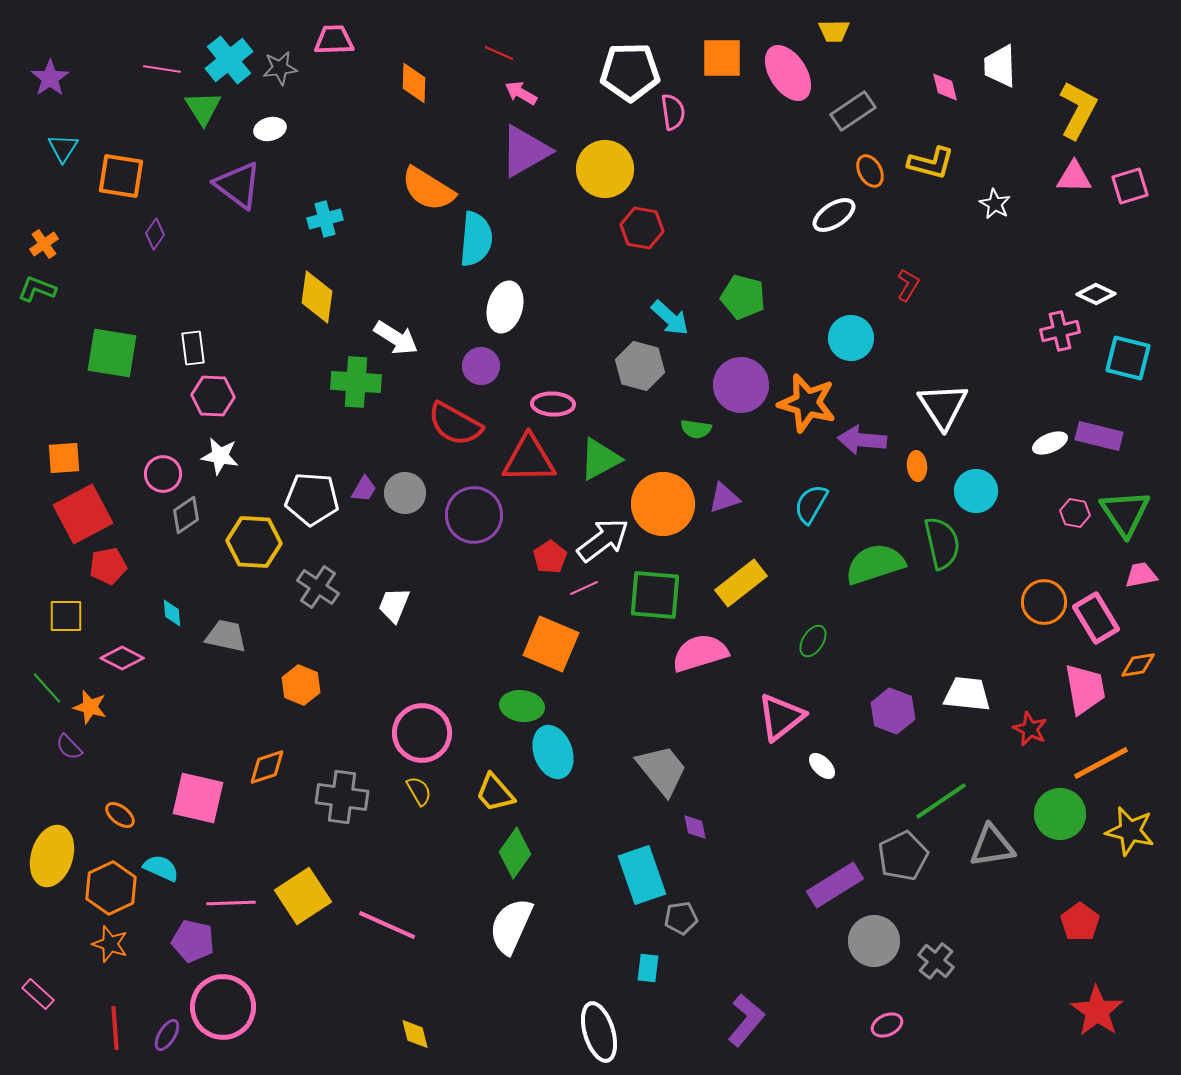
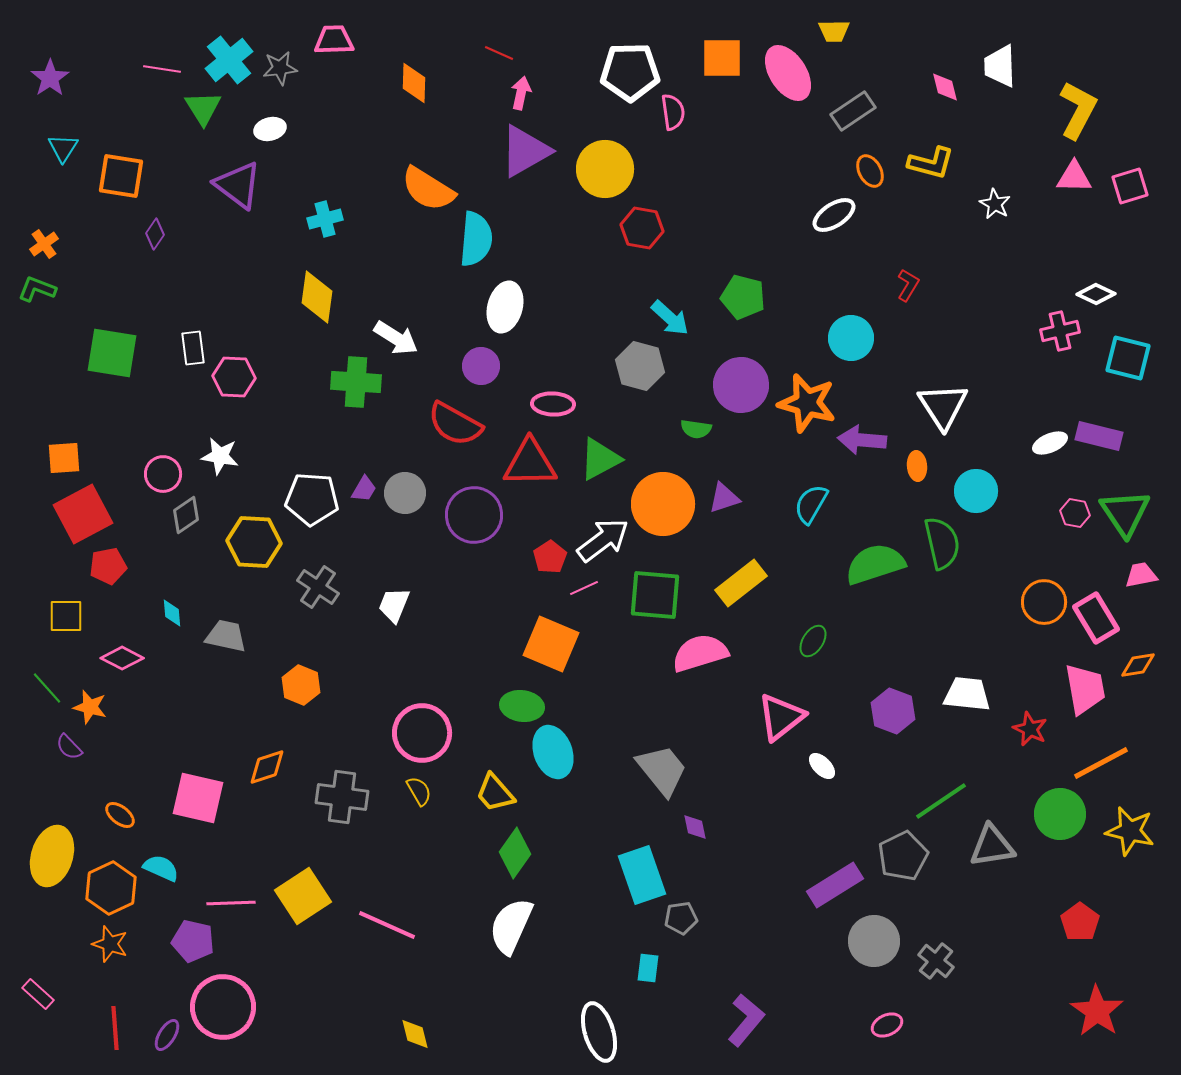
pink arrow at (521, 93): rotated 72 degrees clockwise
pink hexagon at (213, 396): moved 21 px right, 19 px up
red triangle at (529, 459): moved 1 px right, 4 px down
